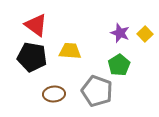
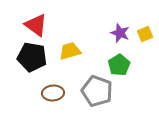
yellow square: rotated 21 degrees clockwise
yellow trapezoid: rotated 20 degrees counterclockwise
brown ellipse: moved 1 px left, 1 px up
